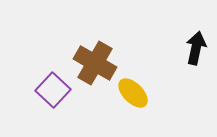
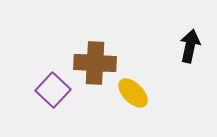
black arrow: moved 6 px left, 2 px up
brown cross: rotated 27 degrees counterclockwise
